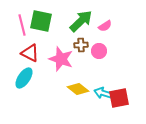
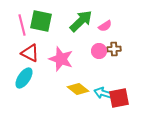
brown cross: moved 33 px right, 4 px down
